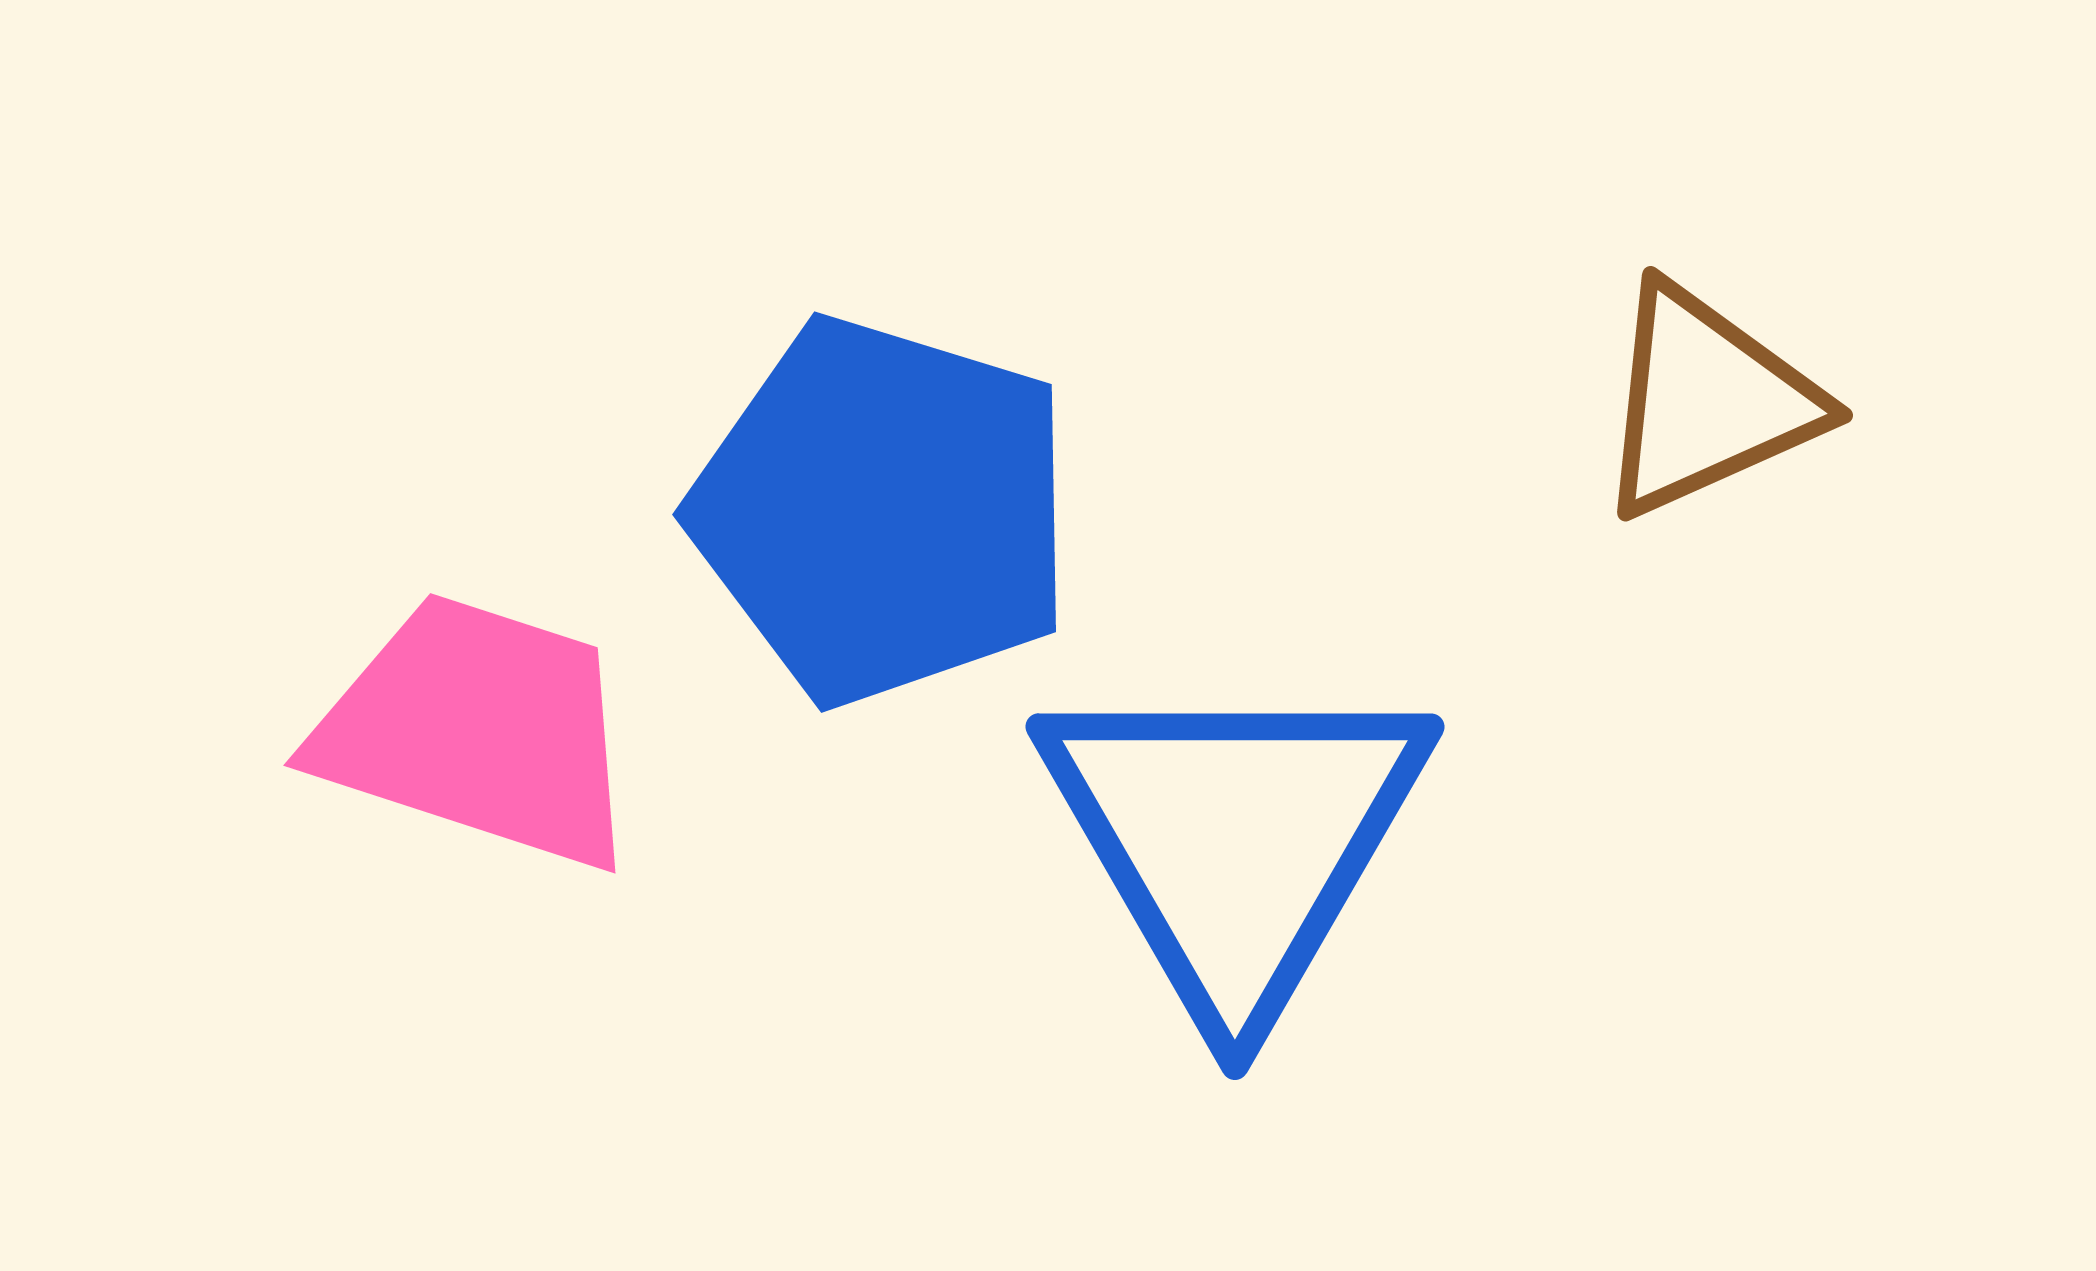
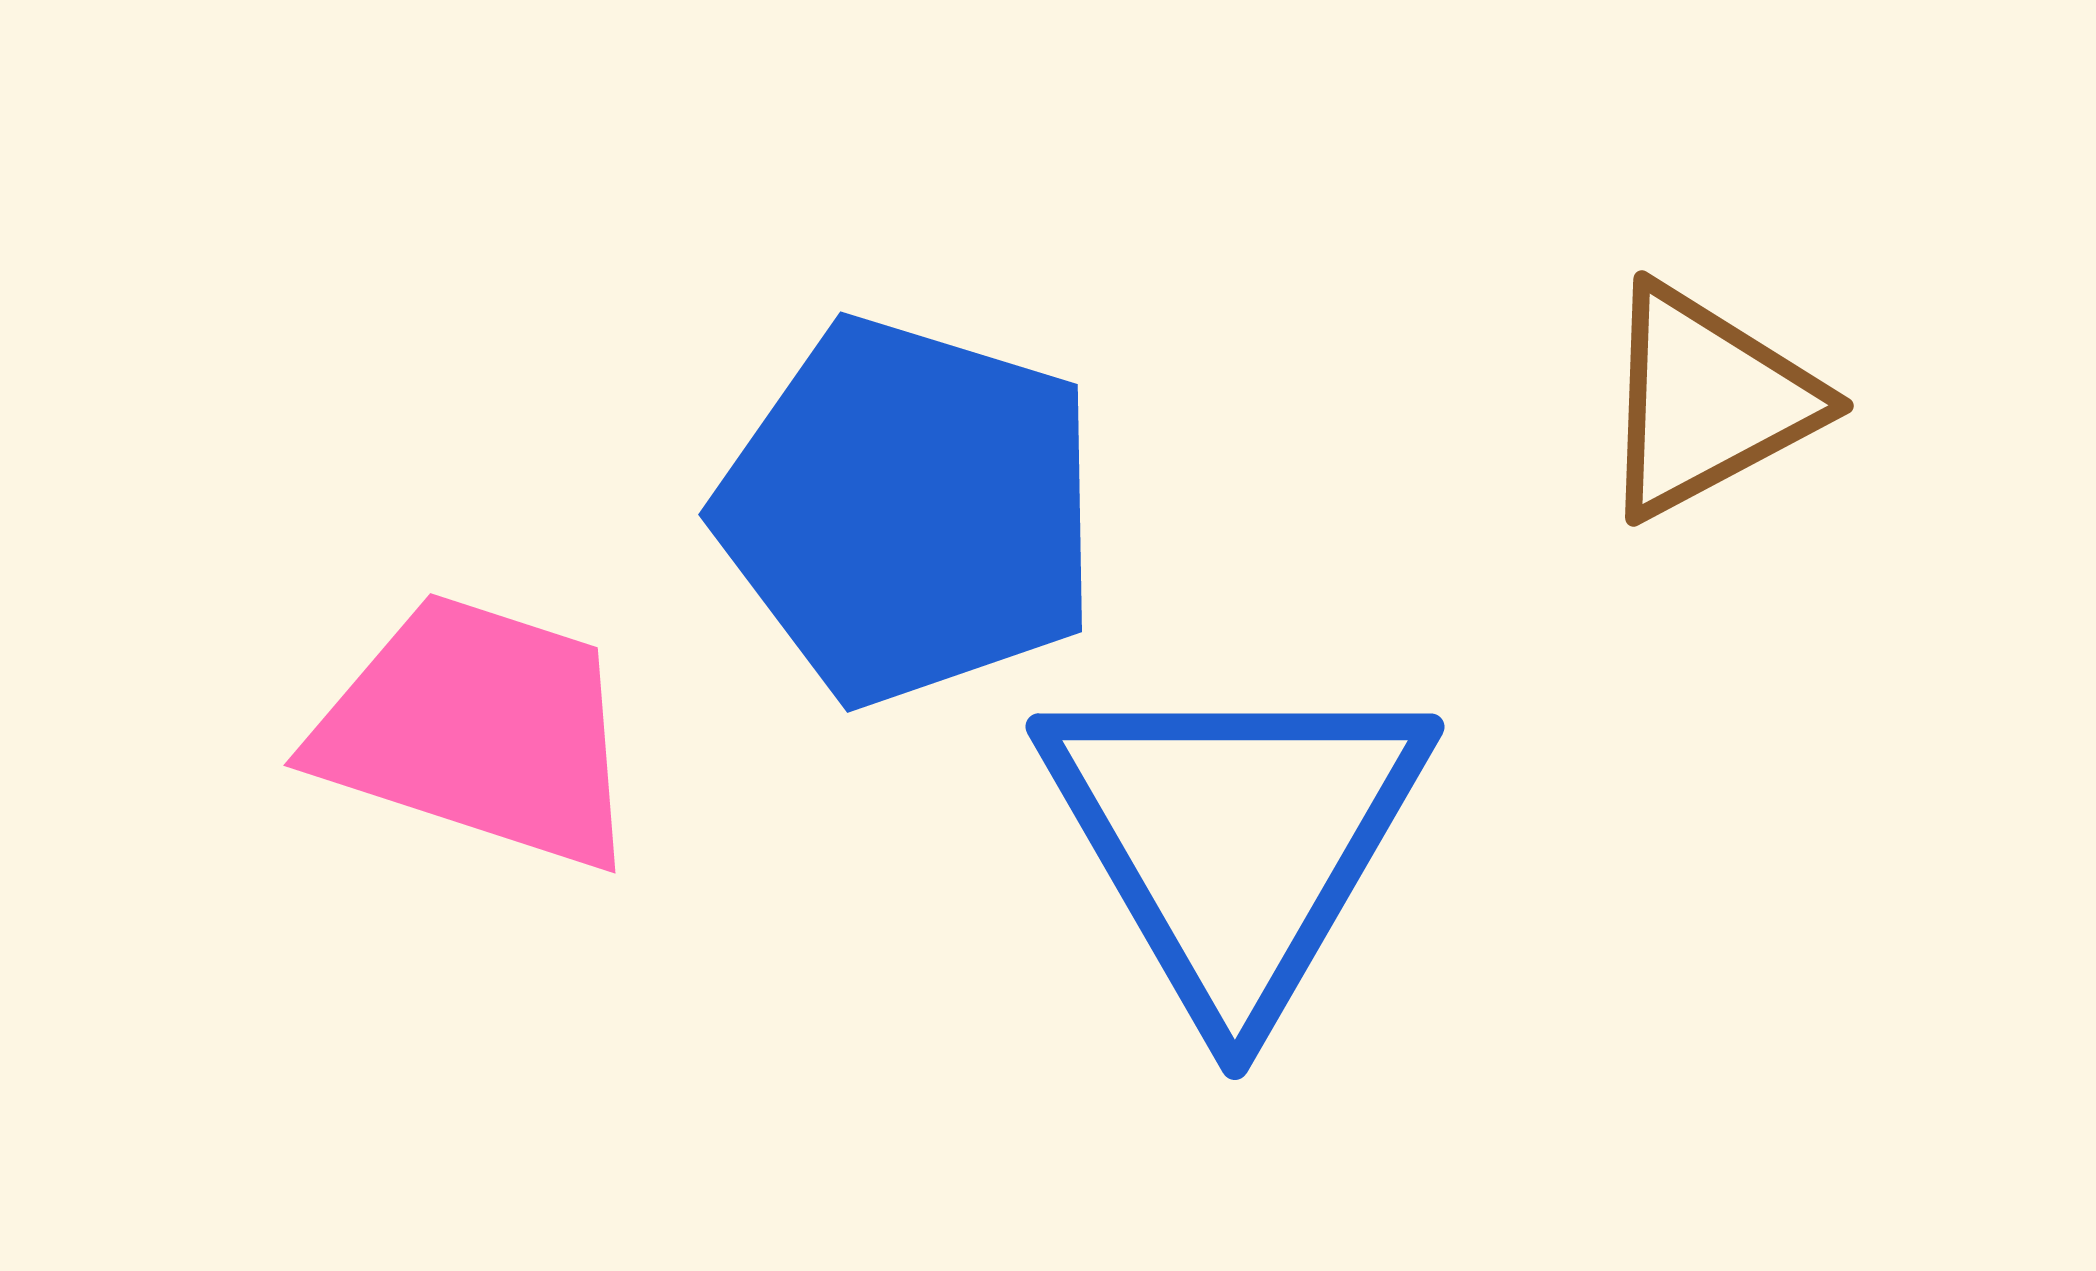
brown triangle: rotated 4 degrees counterclockwise
blue pentagon: moved 26 px right
